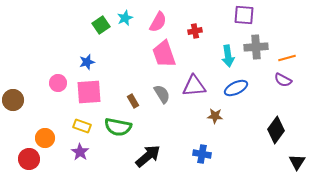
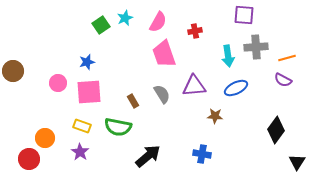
brown circle: moved 29 px up
